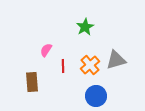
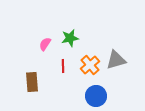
green star: moved 15 px left, 11 px down; rotated 18 degrees clockwise
pink semicircle: moved 1 px left, 6 px up
